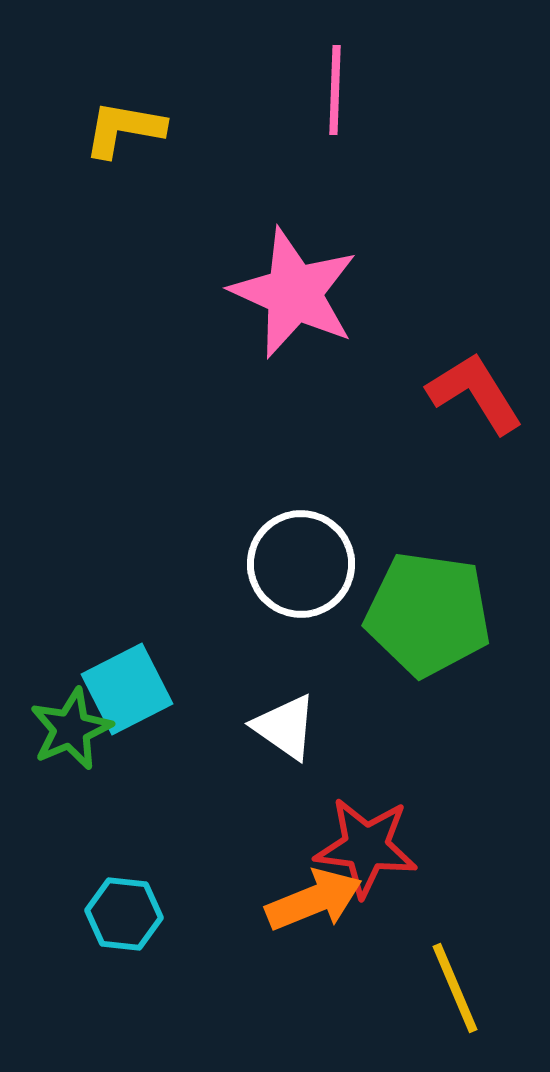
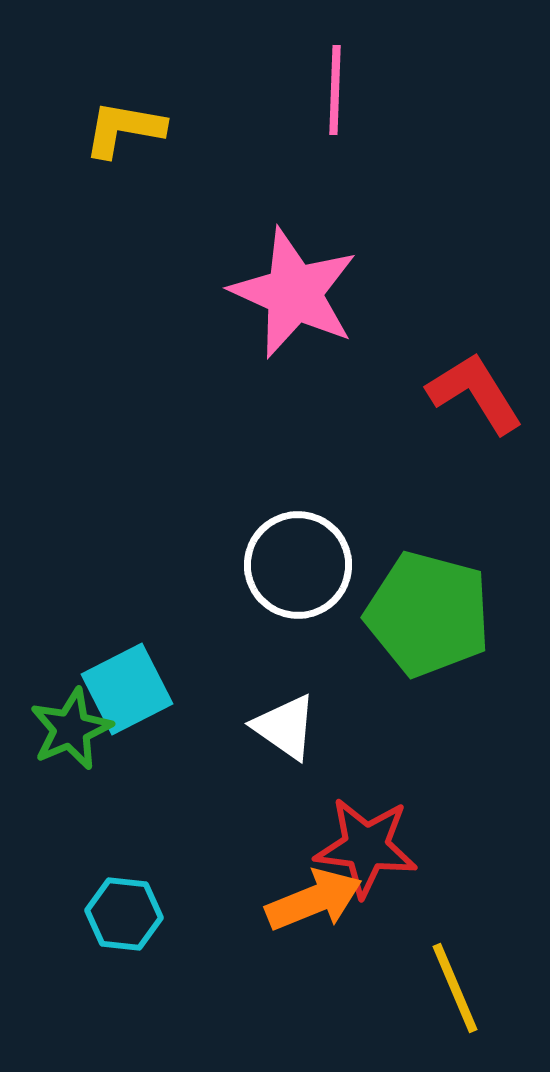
white circle: moved 3 px left, 1 px down
green pentagon: rotated 7 degrees clockwise
